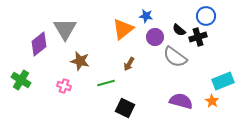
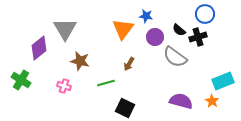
blue circle: moved 1 px left, 2 px up
orange triangle: rotated 15 degrees counterclockwise
purple diamond: moved 4 px down
